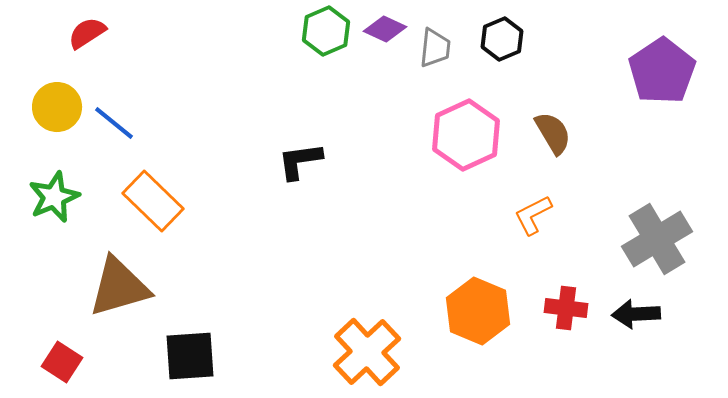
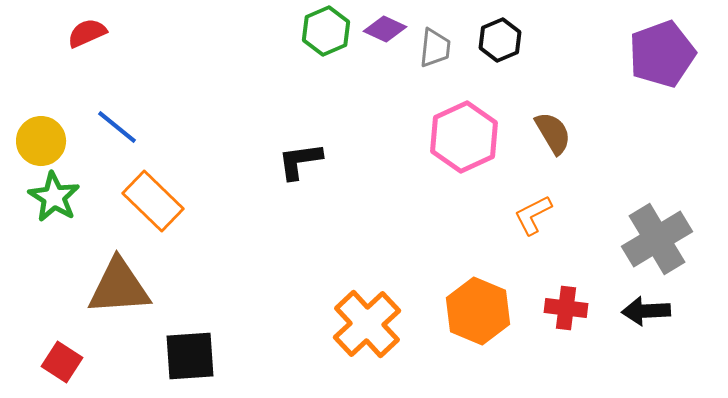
red semicircle: rotated 9 degrees clockwise
black hexagon: moved 2 px left, 1 px down
purple pentagon: moved 17 px up; rotated 14 degrees clockwise
yellow circle: moved 16 px left, 34 px down
blue line: moved 3 px right, 4 px down
pink hexagon: moved 2 px left, 2 px down
green star: rotated 18 degrees counterclockwise
brown triangle: rotated 12 degrees clockwise
black arrow: moved 10 px right, 3 px up
orange cross: moved 28 px up
